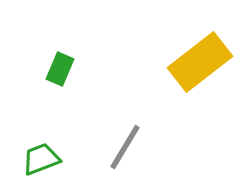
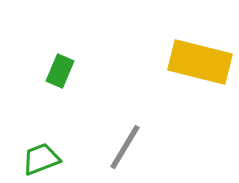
yellow rectangle: rotated 52 degrees clockwise
green rectangle: moved 2 px down
